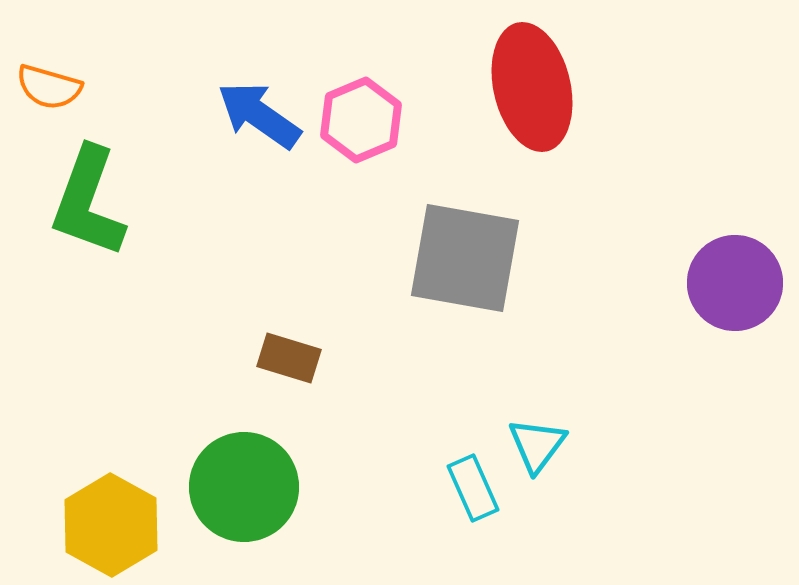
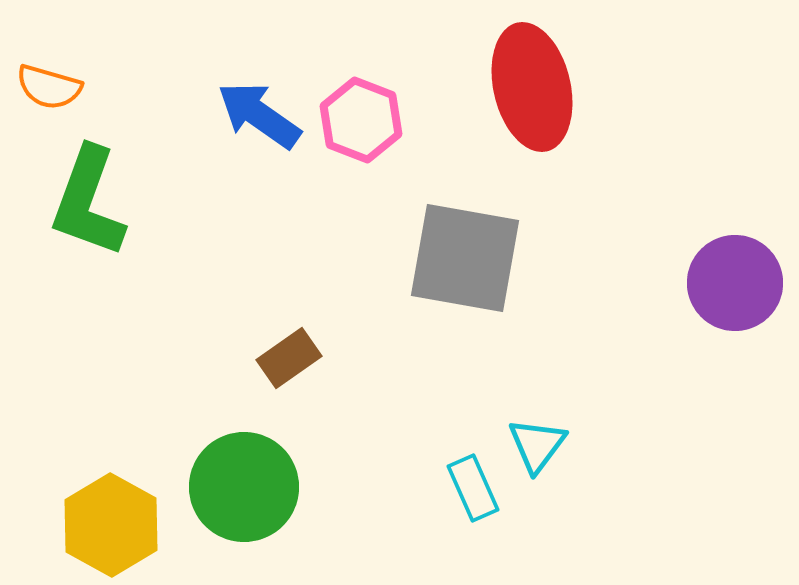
pink hexagon: rotated 16 degrees counterclockwise
brown rectangle: rotated 52 degrees counterclockwise
